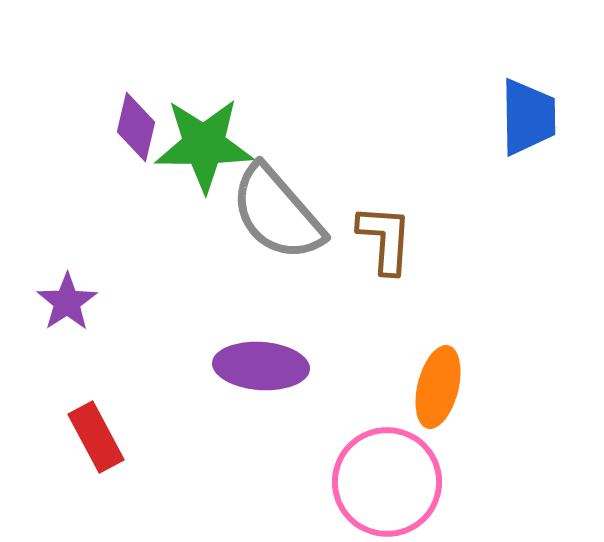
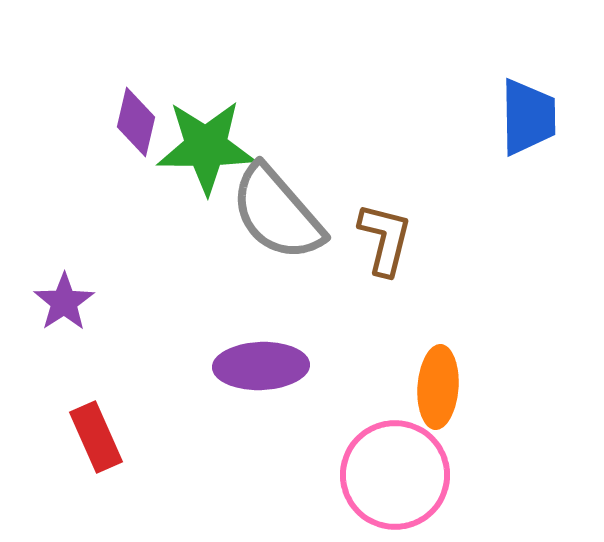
purple diamond: moved 5 px up
green star: moved 2 px right, 2 px down
brown L-shape: rotated 10 degrees clockwise
purple star: moved 3 px left
purple ellipse: rotated 6 degrees counterclockwise
orange ellipse: rotated 10 degrees counterclockwise
red rectangle: rotated 4 degrees clockwise
pink circle: moved 8 px right, 7 px up
